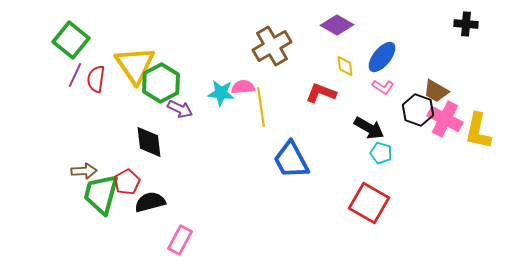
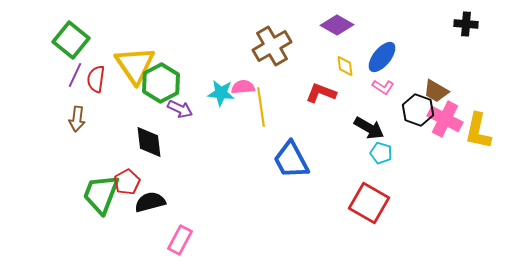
brown arrow: moved 7 px left, 52 px up; rotated 100 degrees clockwise
green trapezoid: rotated 6 degrees clockwise
